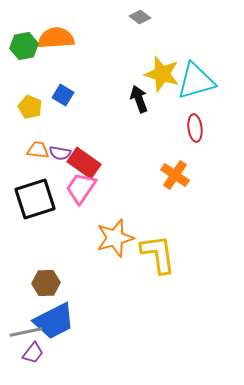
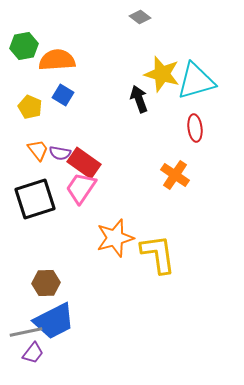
orange semicircle: moved 1 px right, 22 px down
orange trapezoid: rotated 45 degrees clockwise
